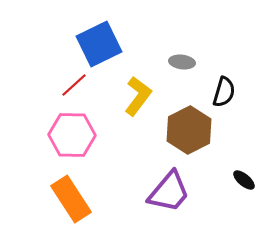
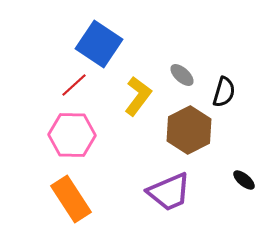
blue square: rotated 30 degrees counterclockwise
gray ellipse: moved 13 px down; rotated 35 degrees clockwise
purple trapezoid: rotated 27 degrees clockwise
